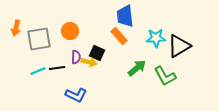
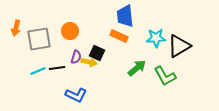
orange rectangle: rotated 24 degrees counterclockwise
purple semicircle: rotated 16 degrees clockwise
